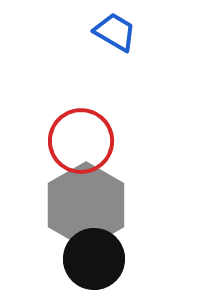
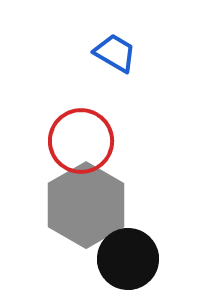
blue trapezoid: moved 21 px down
black circle: moved 34 px right
